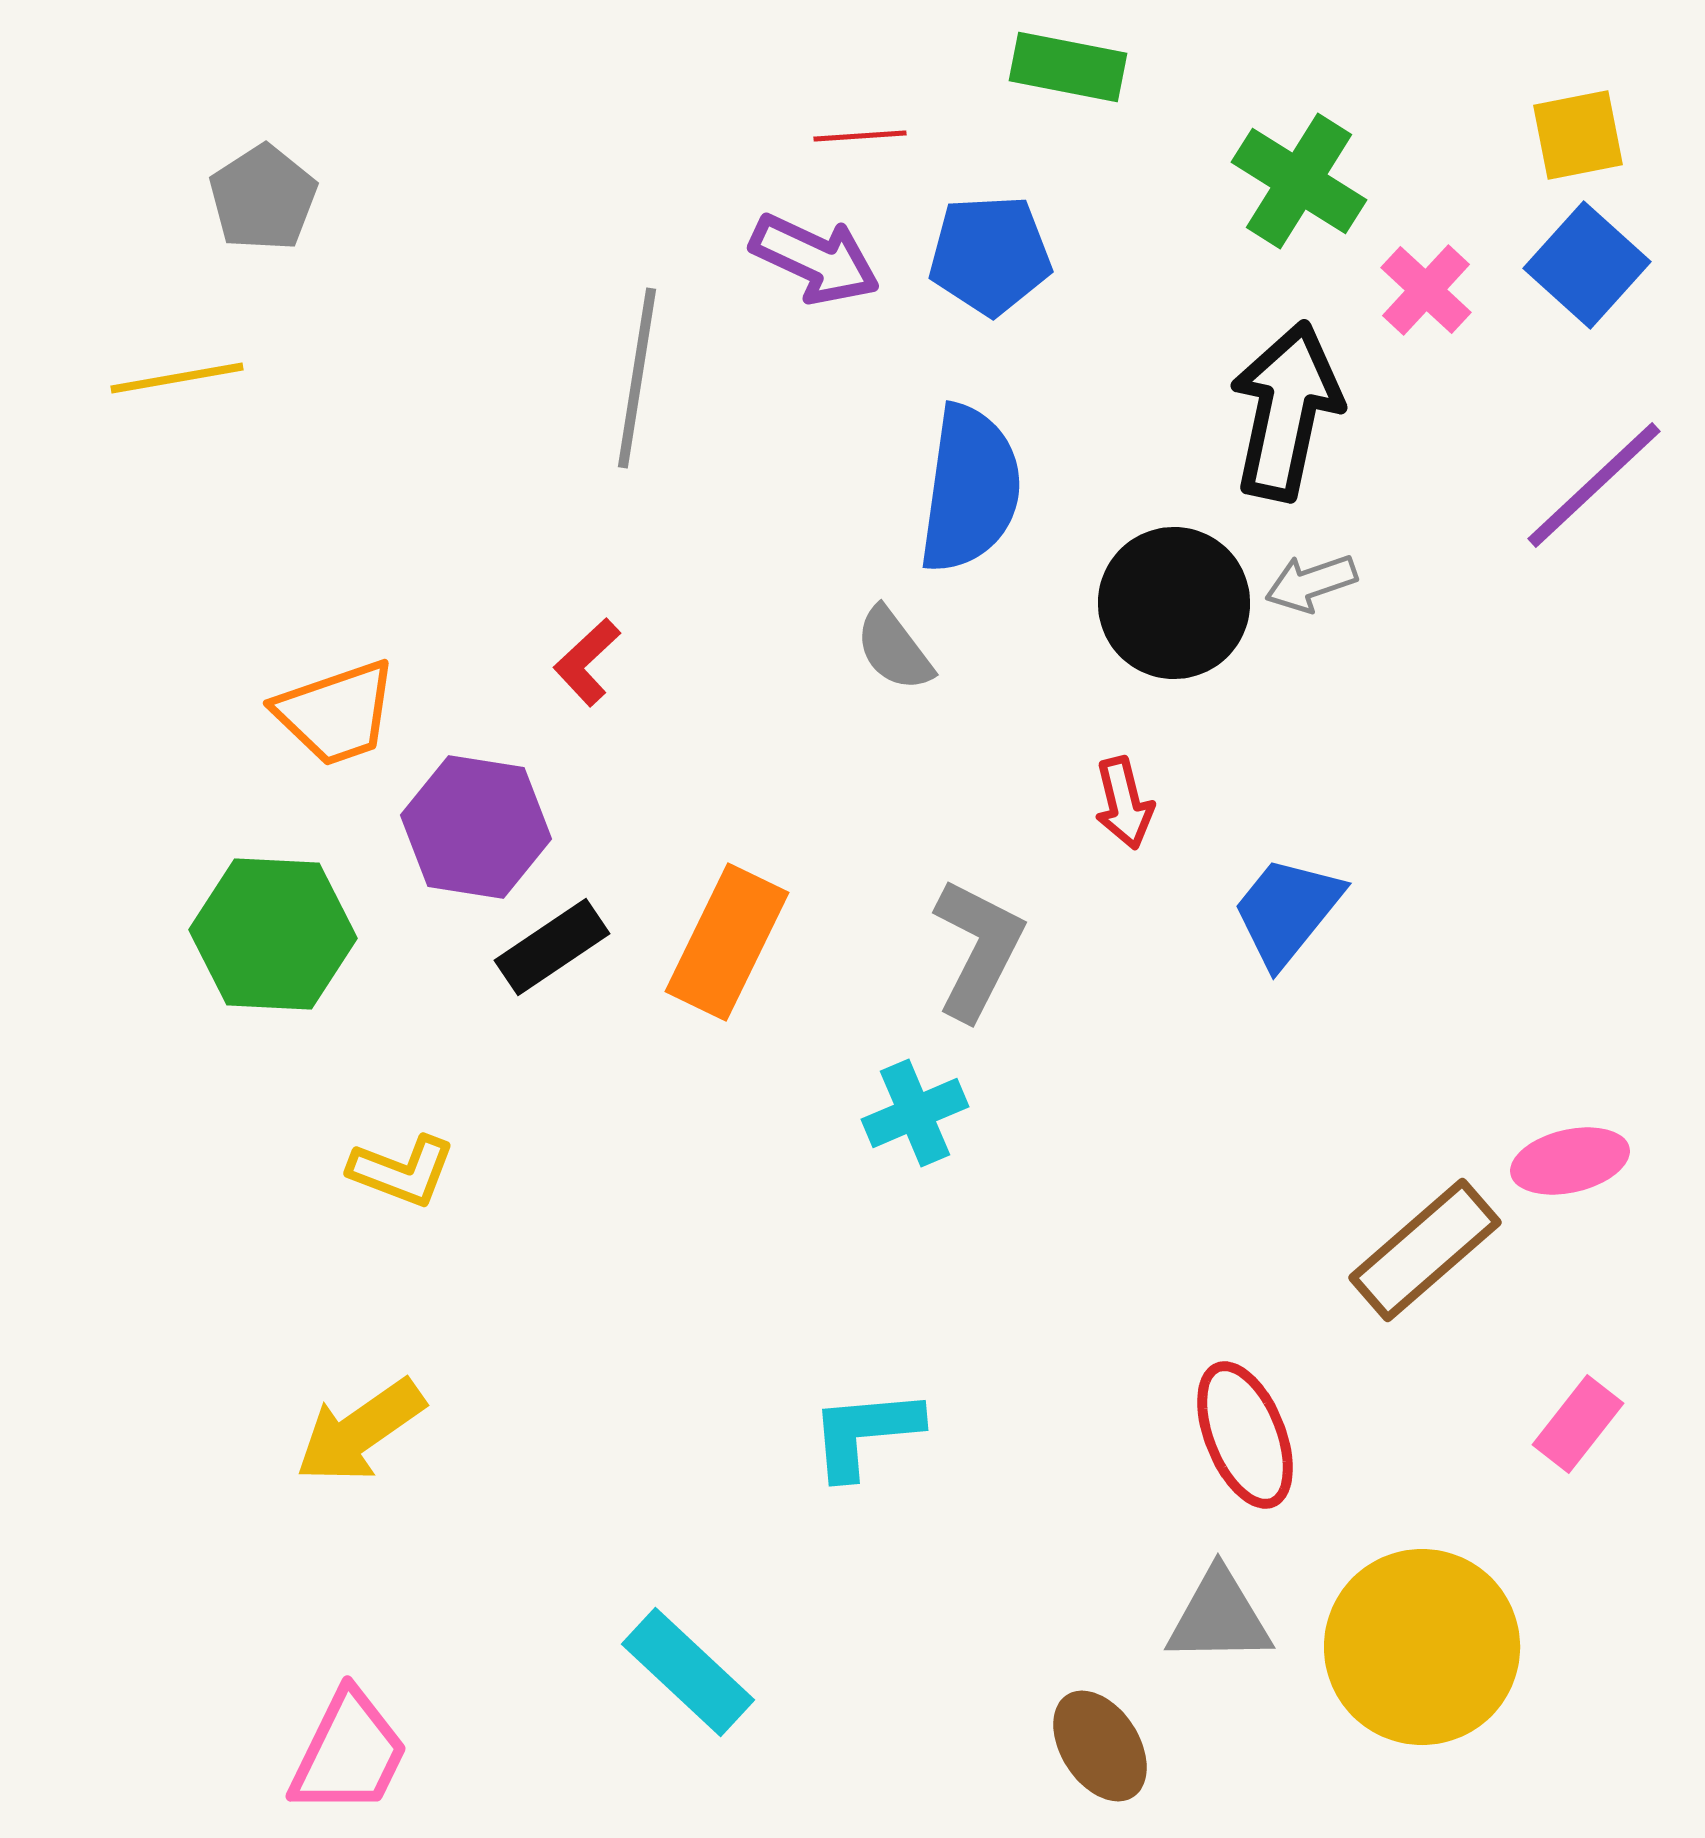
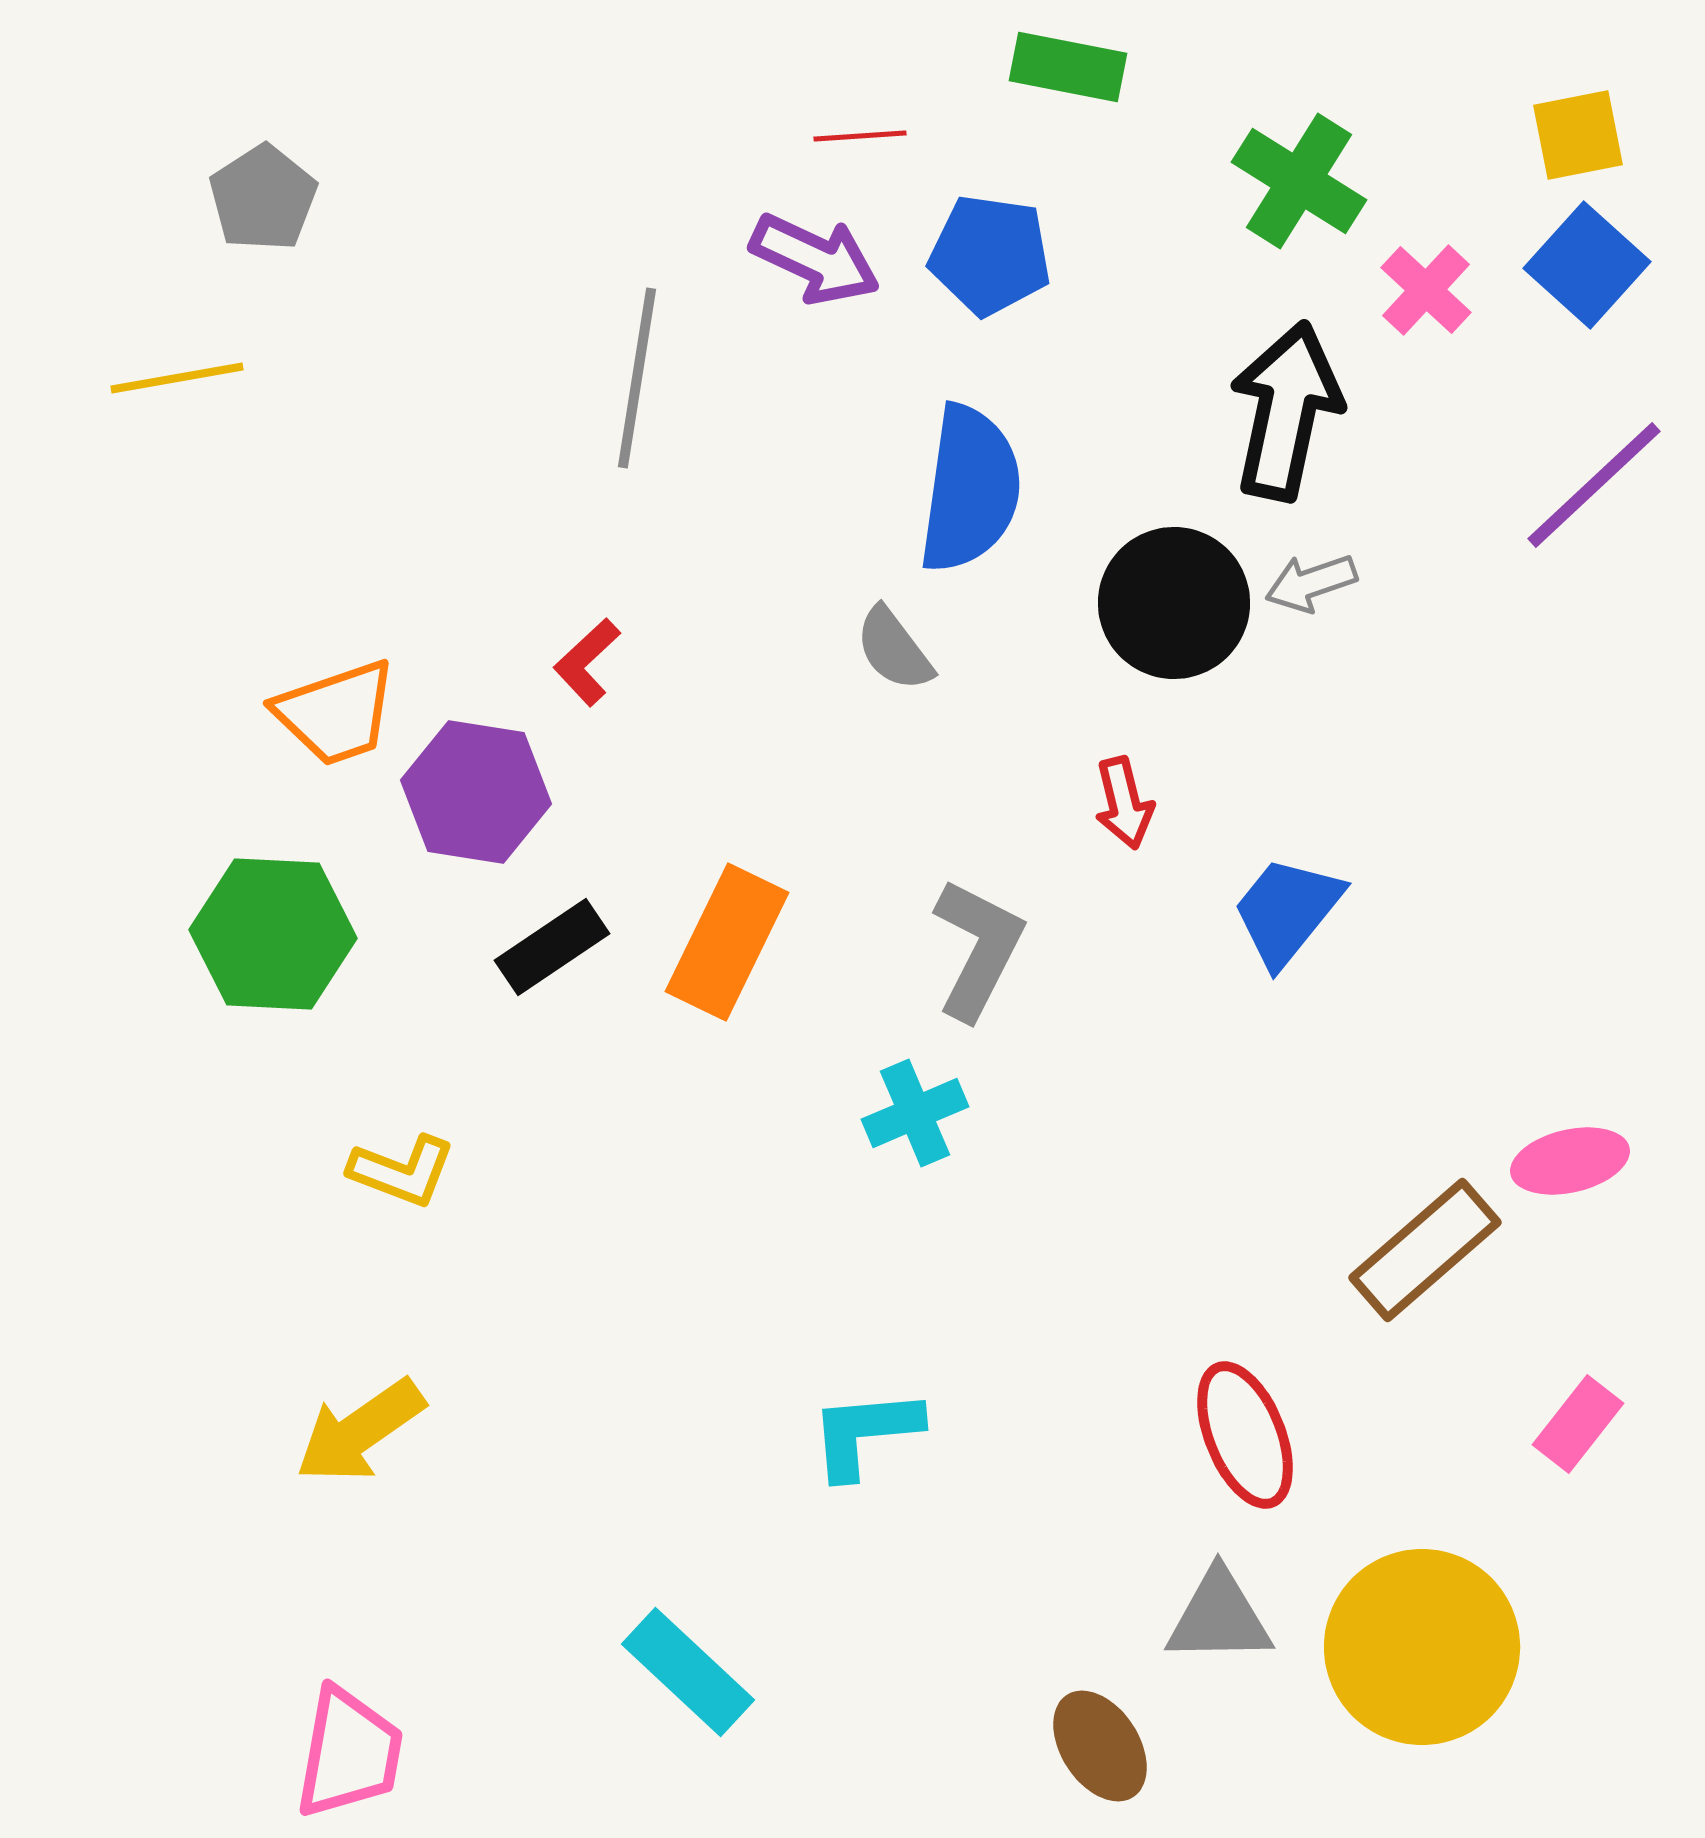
blue pentagon: rotated 11 degrees clockwise
purple hexagon: moved 35 px up
pink trapezoid: rotated 16 degrees counterclockwise
